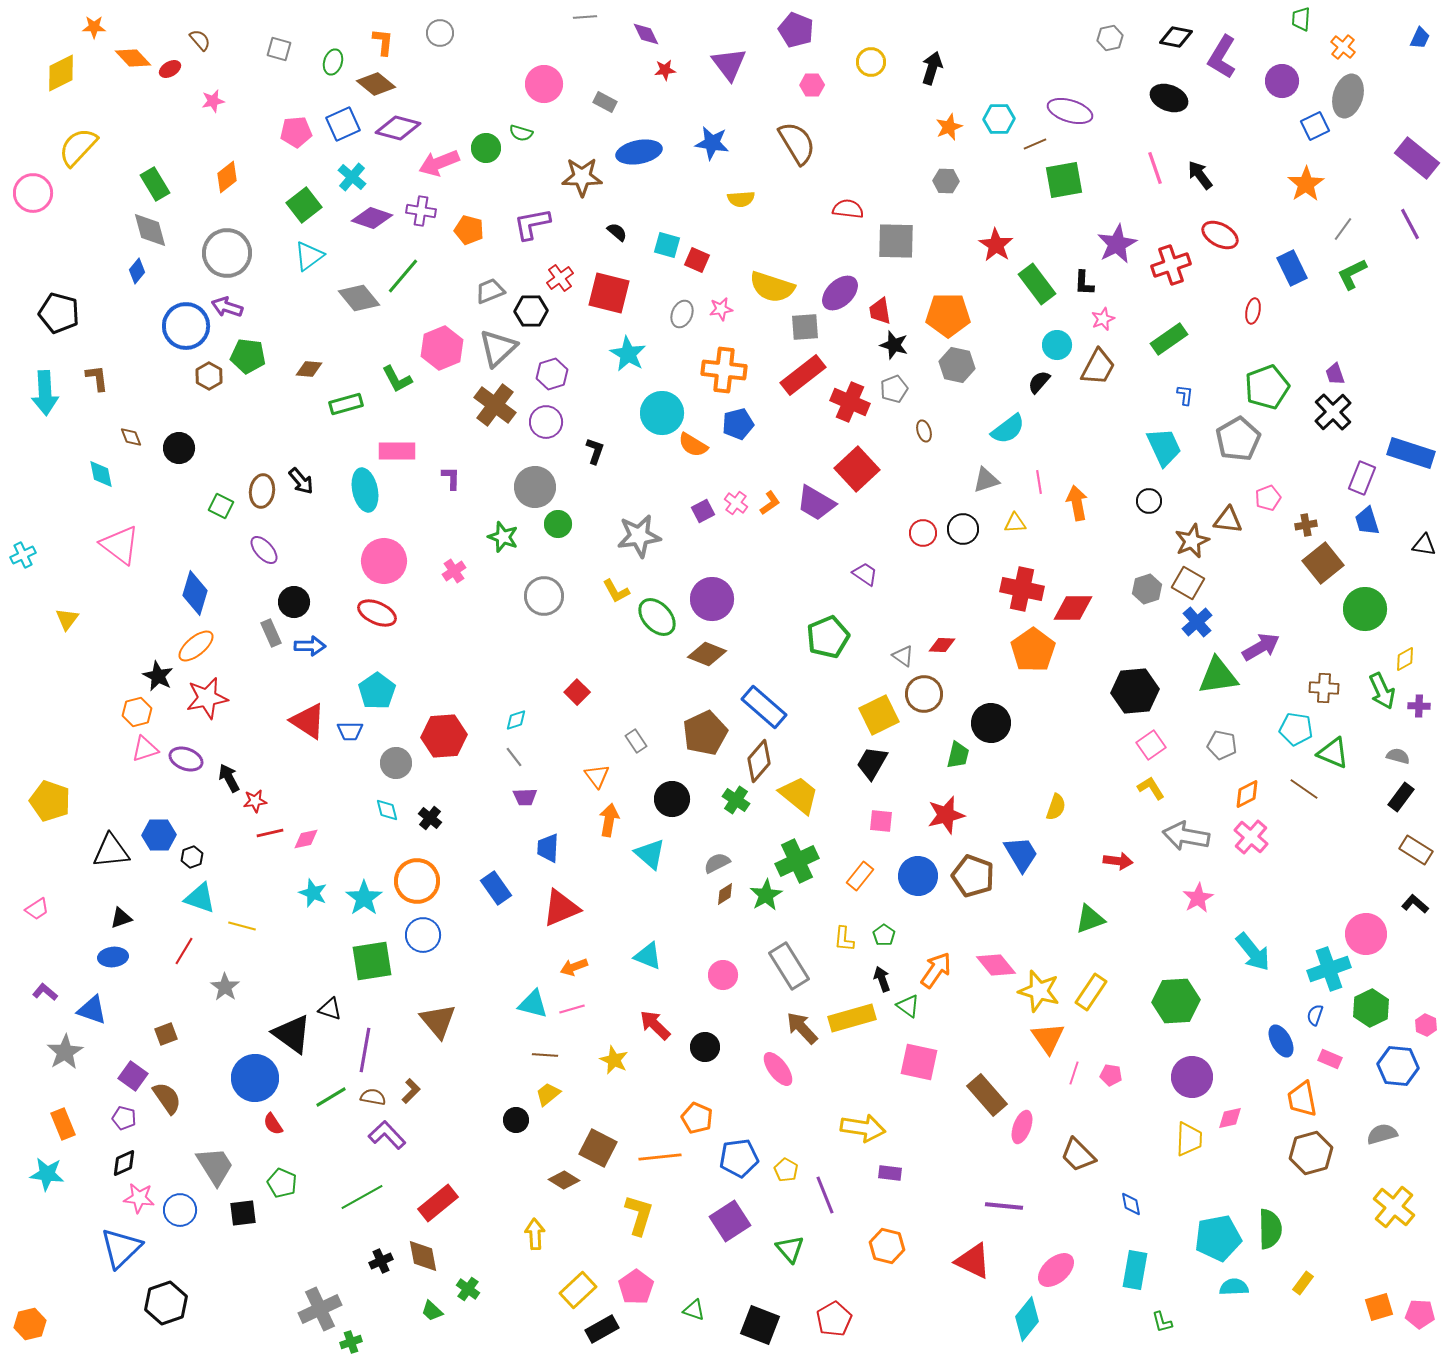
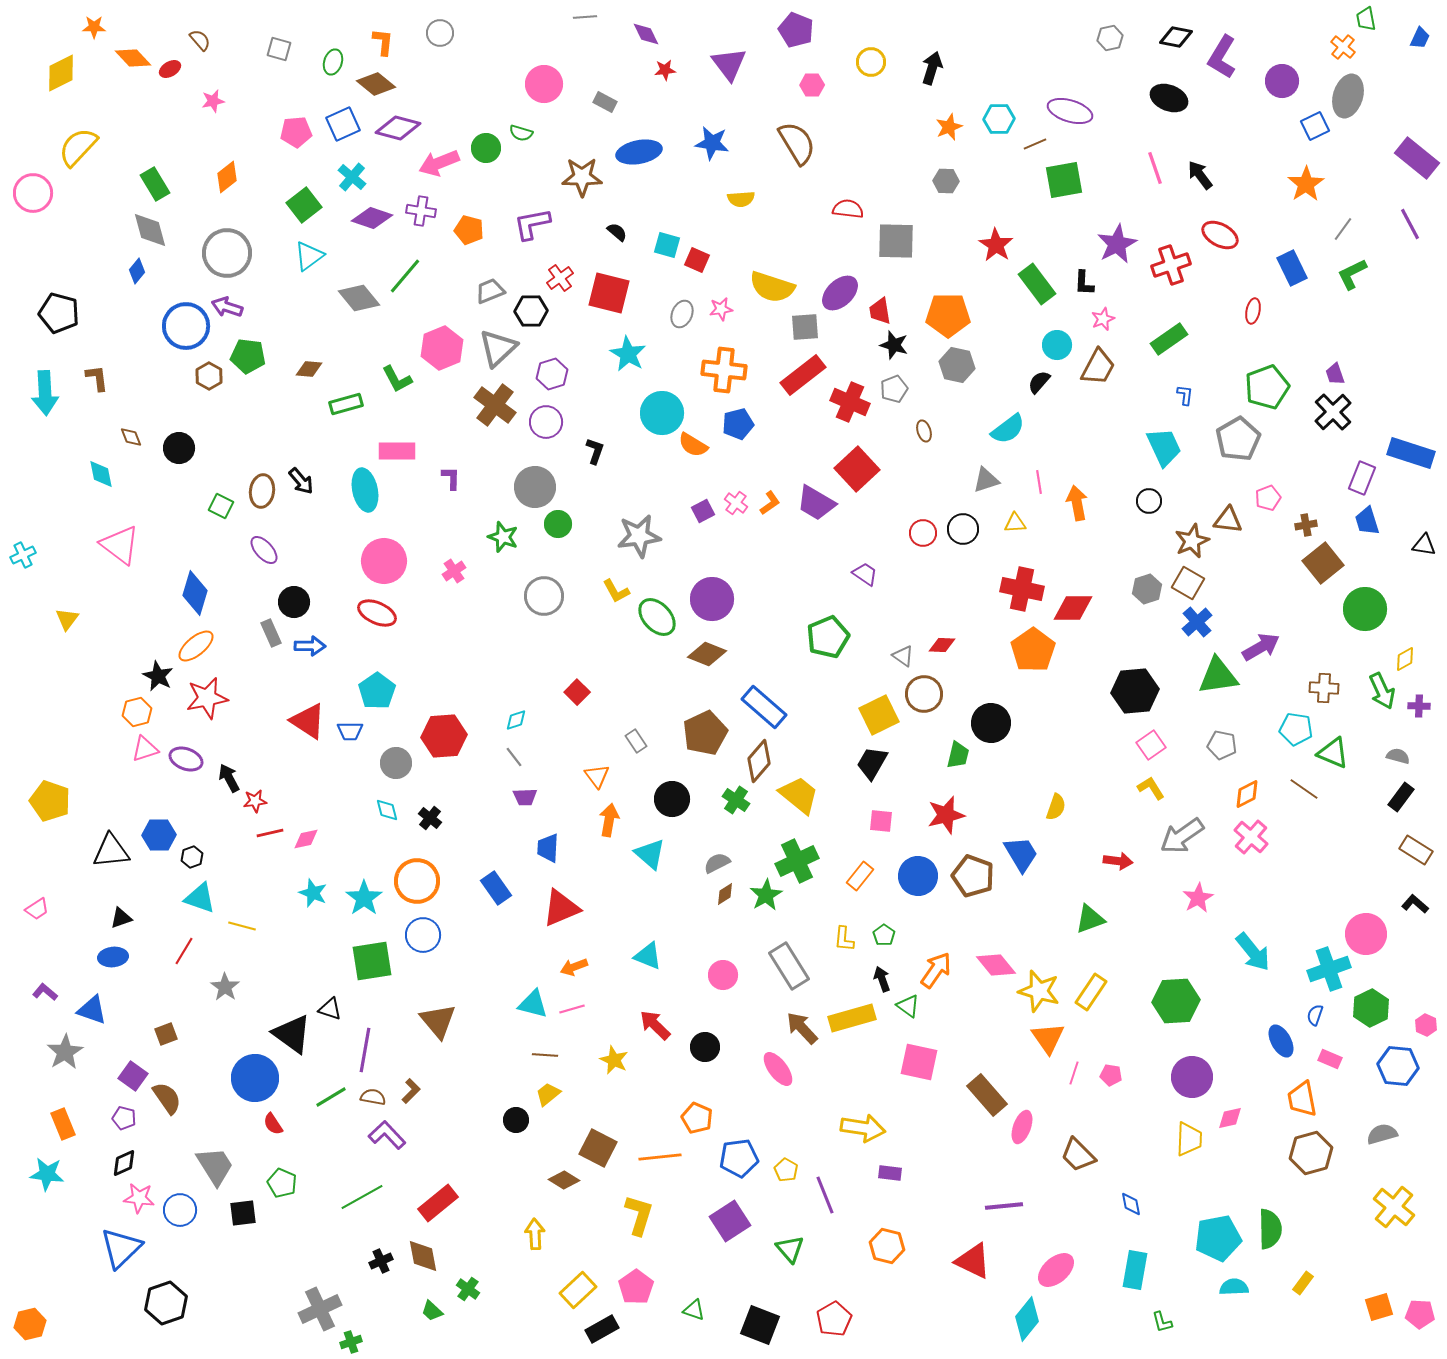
green trapezoid at (1301, 19): moved 65 px right; rotated 15 degrees counterclockwise
green line at (403, 276): moved 2 px right
gray arrow at (1186, 836): moved 4 px left; rotated 45 degrees counterclockwise
purple line at (1004, 1206): rotated 12 degrees counterclockwise
